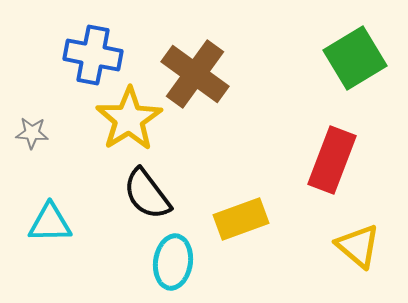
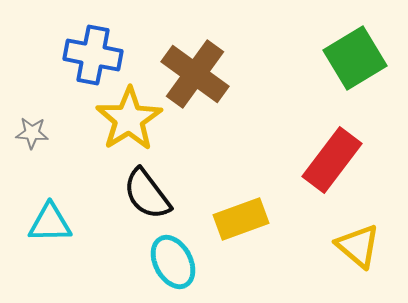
red rectangle: rotated 16 degrees clockwise
cyan ellipse: rotated 36 degrees counterclockwise
